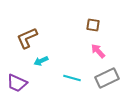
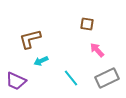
brown square: moved 6 px left, 1 px up
brown L-shape: moved 3 px right, 1 px down; rotated 10 degrees clockwise
pink arrow: moved 1 px left, 1 px up
cyan line: moved 1 px left; rotated 36 degrees clockwise
purple trapezoid: moved 1 px left, 2 px up
